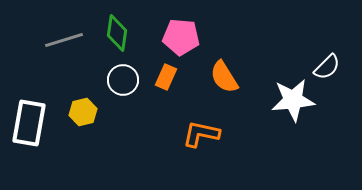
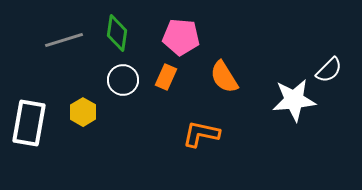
white semicircle: moved 2 px right, 3 px down
white star: moved 1 px right
yellow hexagon: rotated 16 degrees counterclockwise
